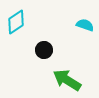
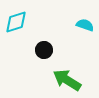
cyan diamond: rotated 15 degrees clockwise
